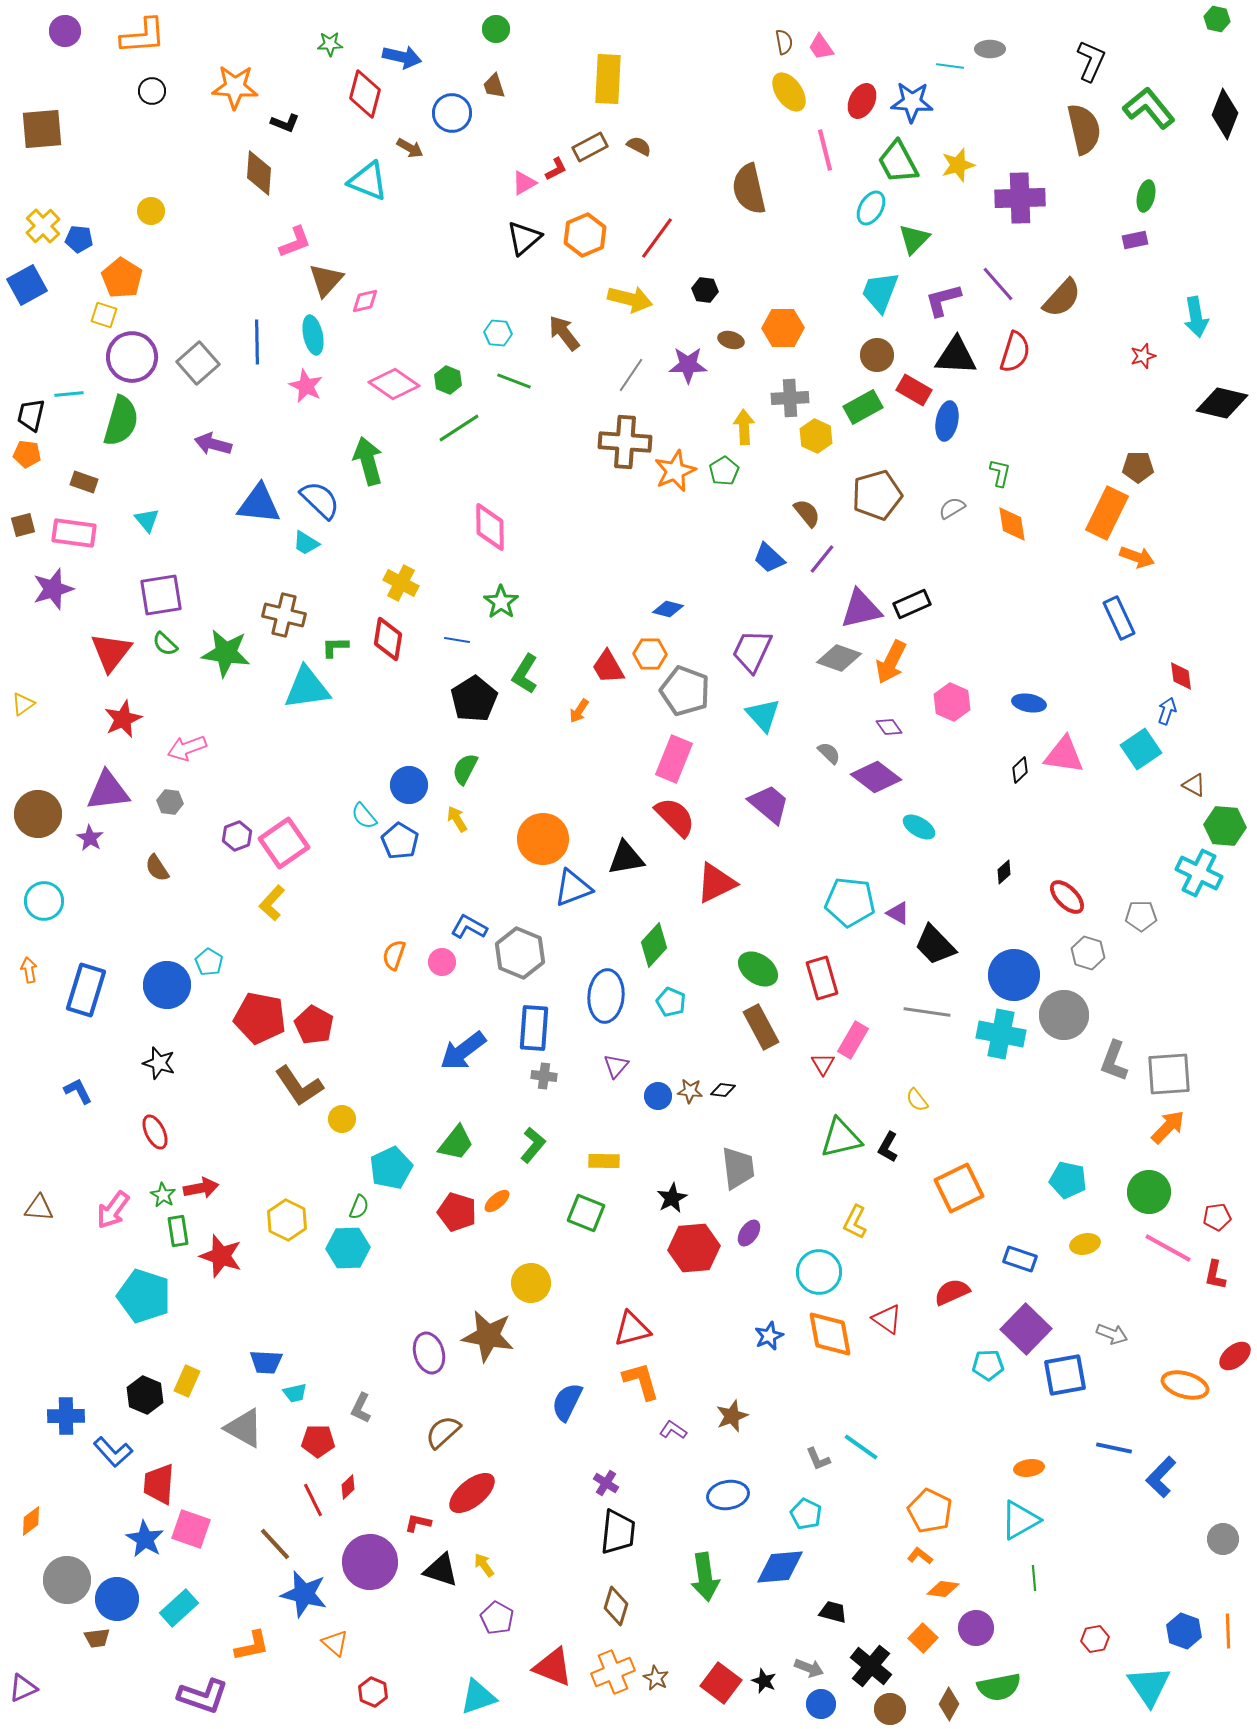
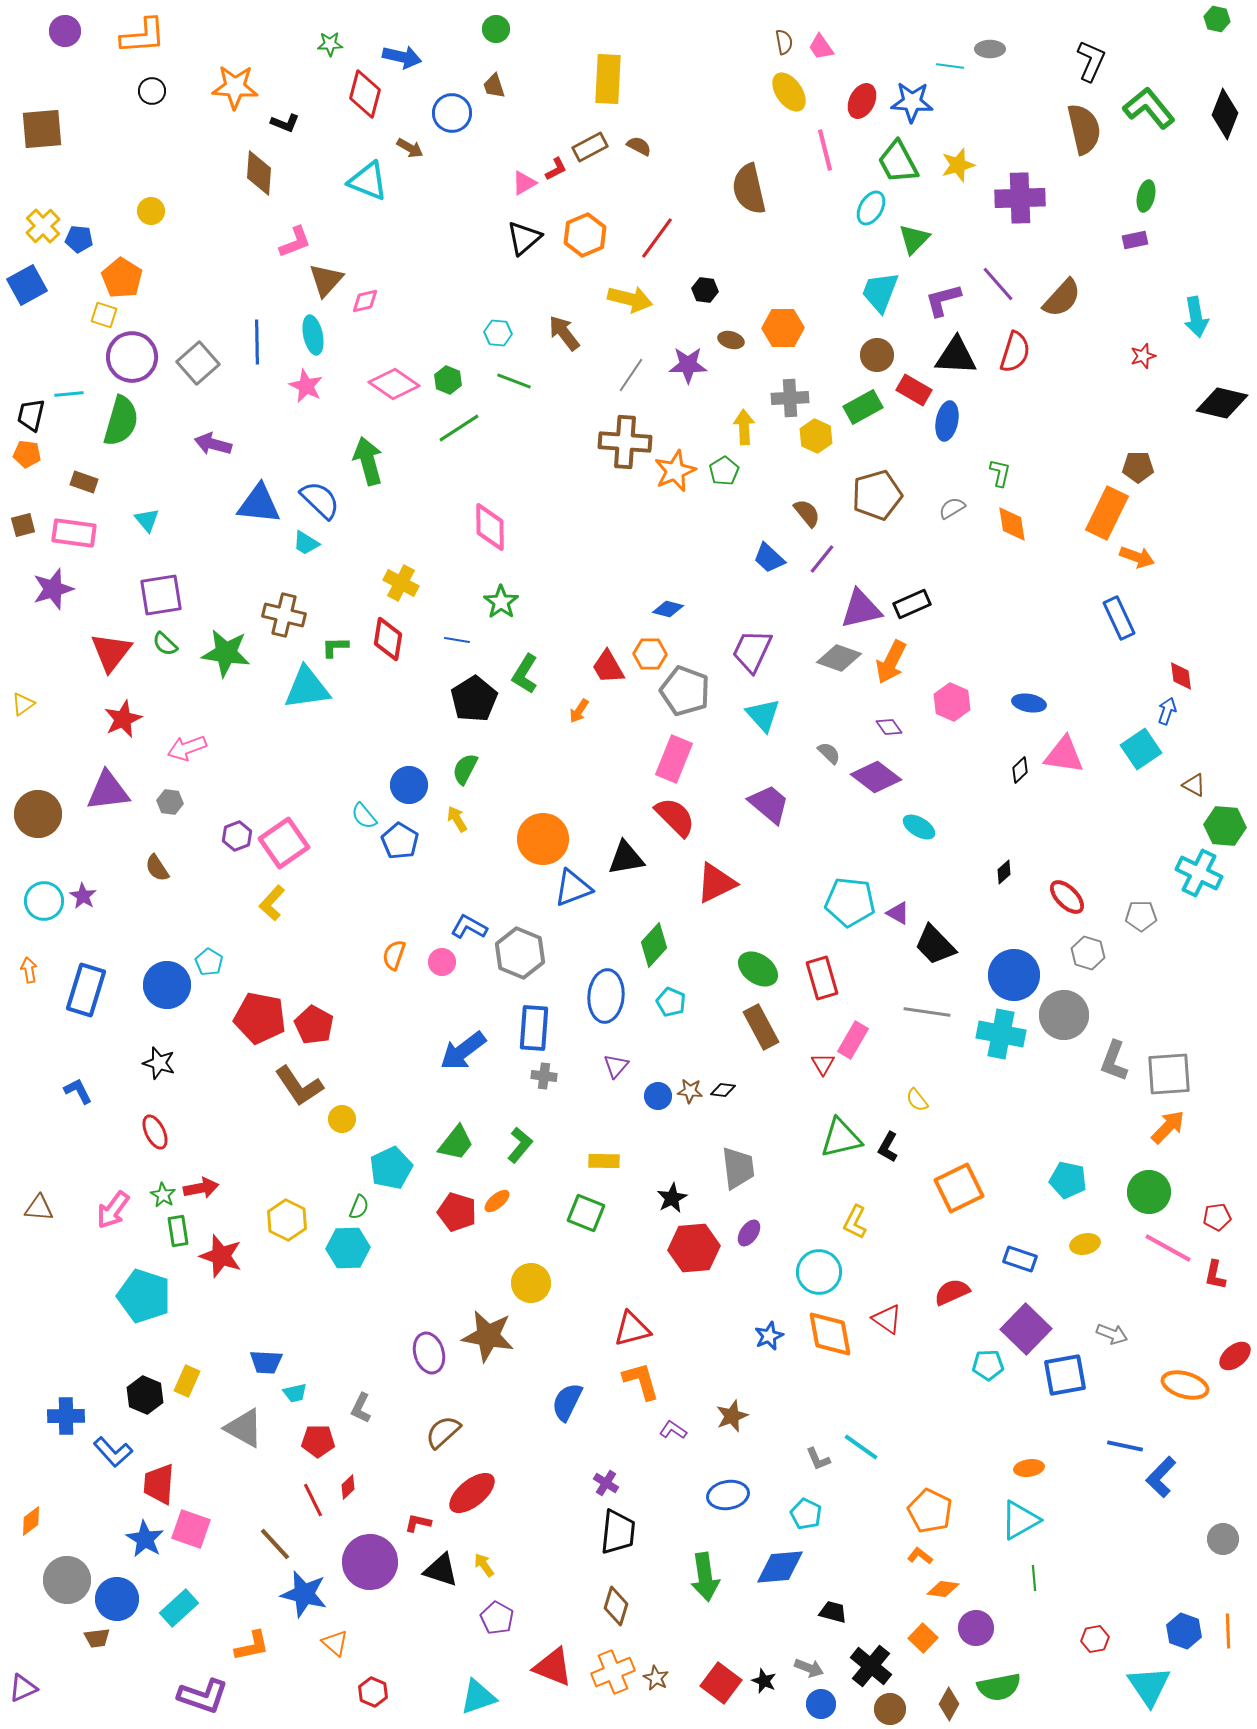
purple star at (90, 838): moved 7 px left, 58 px down
green L-shape at (533, 1145): moved 13 px left
blue line at (1114, 1448): moved 11 px right, 2 px up
